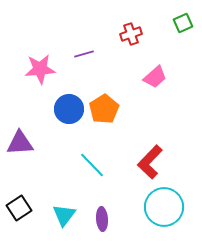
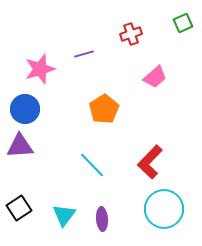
pink star: rotated 12 degrees counterclockwise
blue circle: moved 44 px left
purple triangle: moved 3 px down
cyan circle: moved 2 px down
